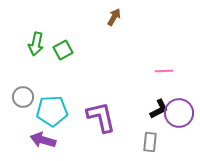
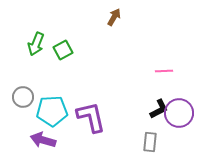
green arrow: rotated 10 degrees clockwise
purple L-shape: moved 10 px left
